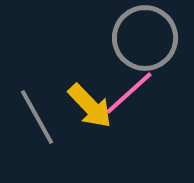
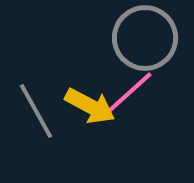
yellow arrow: rotated 18 degrees counterclockwise
gray line: moved 1 px left, 6 px up
